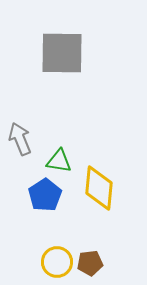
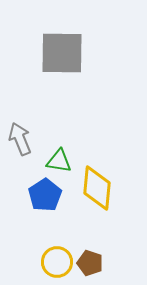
yellow diamond: moved 2 px left
brown pentagon: rotated 25 degrees clockwise
